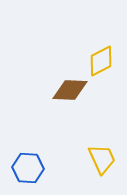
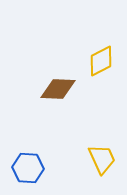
brown diamond: moved 12 px left, 1 px up
